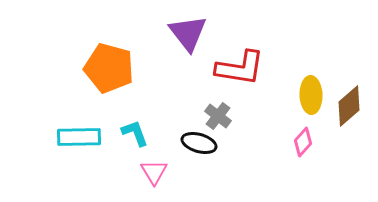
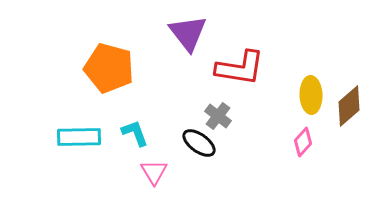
black ellipse: rotated 20 degrees clockwise
